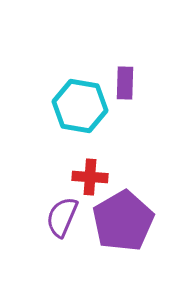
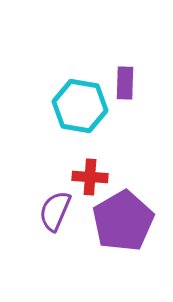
purple semicircle: moved 7 px left, 6 px up
